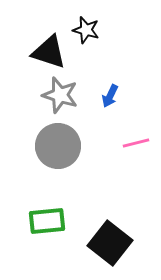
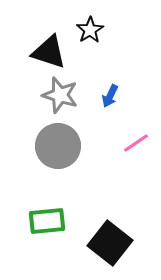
black star: moved 4 px right; rotated 24 degrees clockwise
pink line: rotated 20 degrees counterclockwise
